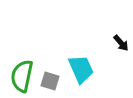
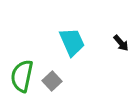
cyan trapezoid: moved 9 px left, 27 px up
gray square: moved 2 px right; rotated 30 degrees clockwise
